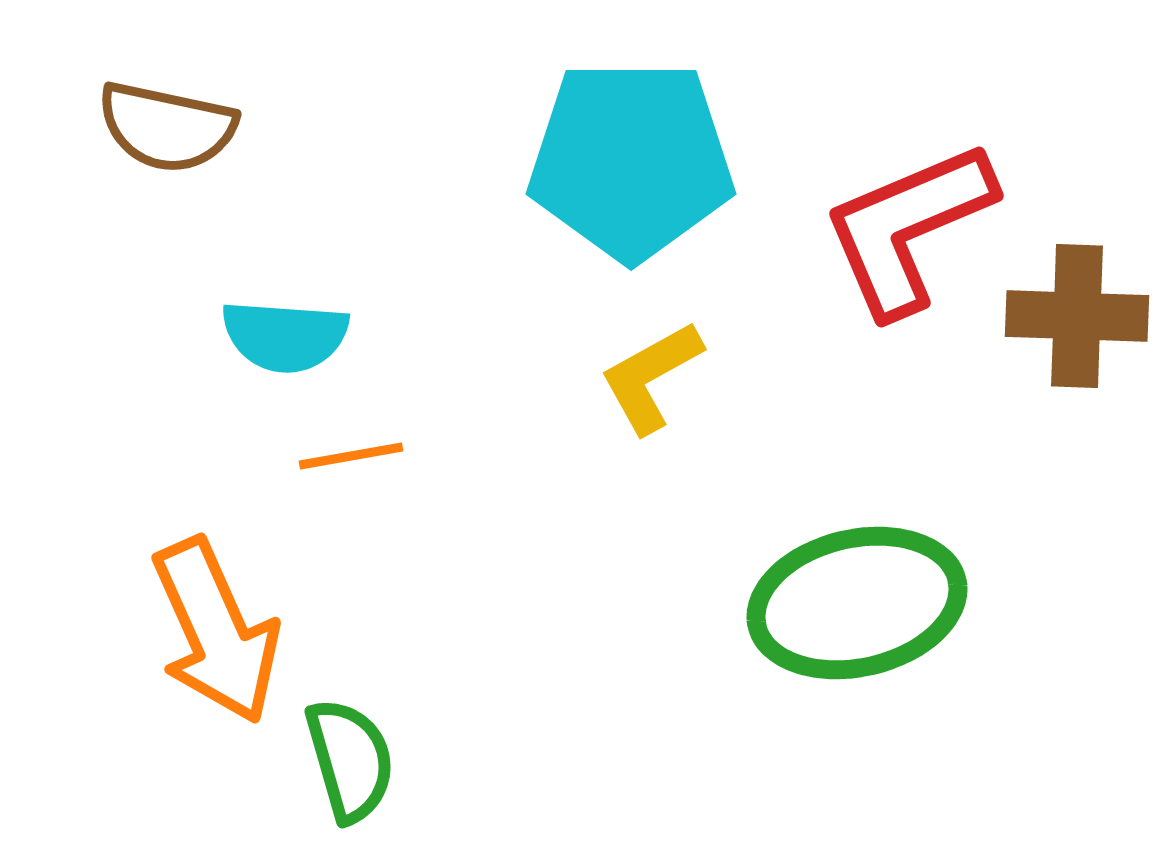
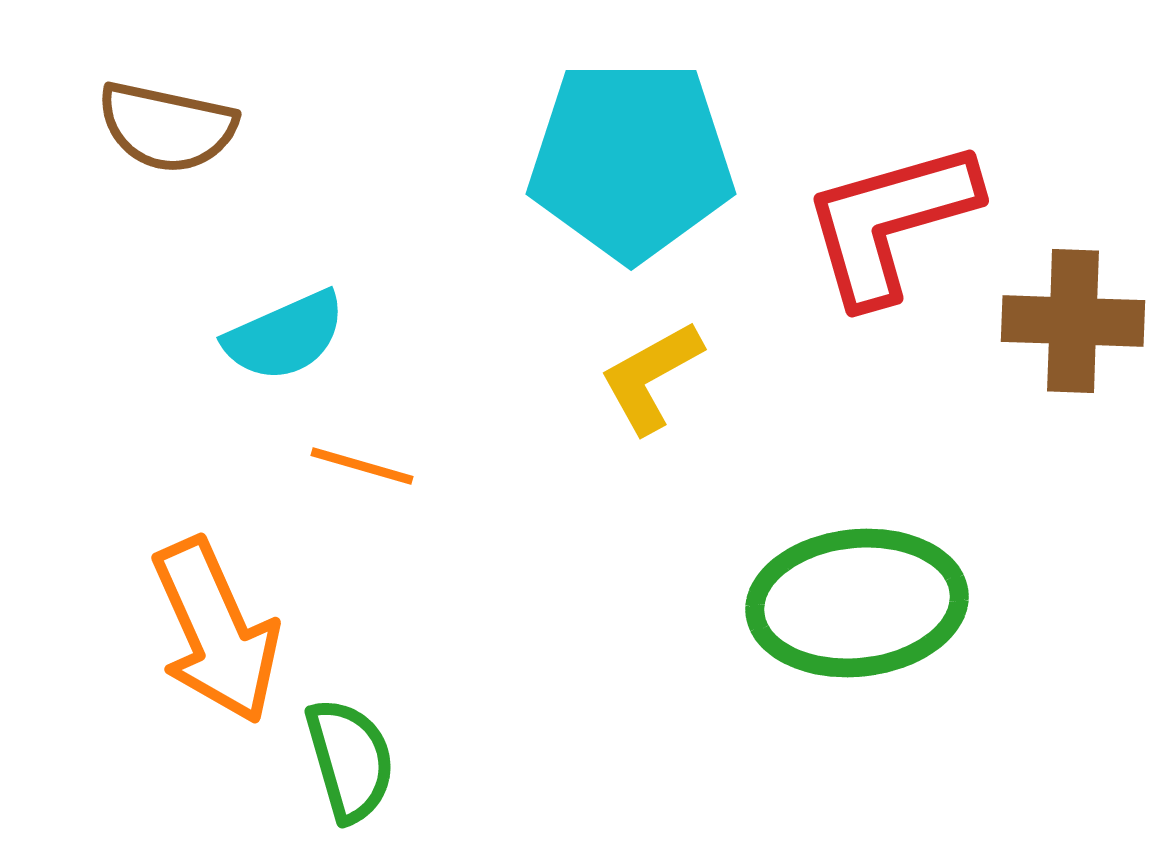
red L-shape: moved 18 px left, 6 px up; rotated 7 degrees clockwise
brown cross: moved 4 px left, 5 px down
cyan semicircle: rotated 28 degrees counterclockwise
orange line: moved 11 px right, 10 px down; rotated 26 degrees clockwise
green ellipse: rotated 7 degrees clockwise
